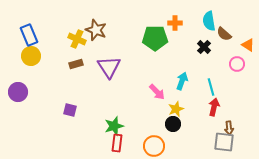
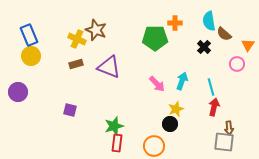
orange triangle: rotated 32 degrees clockwise
purple triangle: rotated 35 degrees counterclockwise
pink arrow: moved 8 px up
black circle: moved 3 px left
